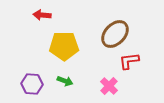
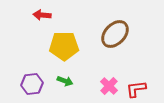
red L-shape: moved 7 px right, 28 px down
purple hexagon: rotated 10 degrees counterclockwise
